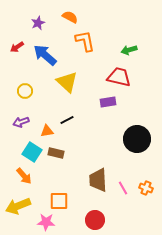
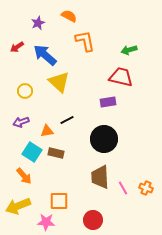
orange semicircle: moved 1 px left, 1 px up
red trapezoid: moved 2 px right
yellow triangle: moved 8 px left
black circle: moved 33 px left
brown trapezoid: moved 2 px right, 3 px up
red circle: moved 2 px left
